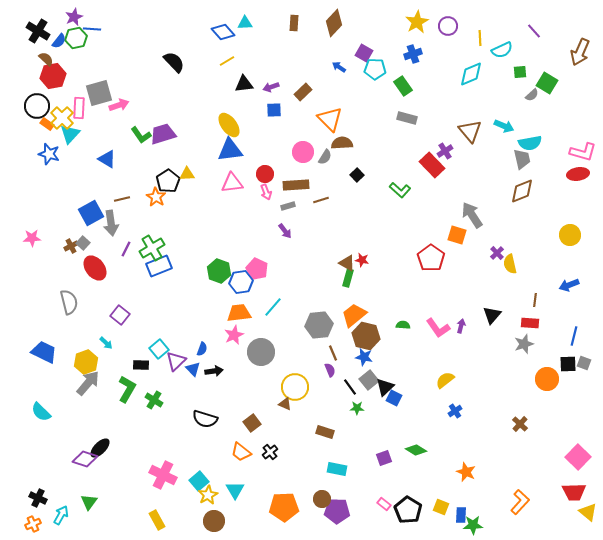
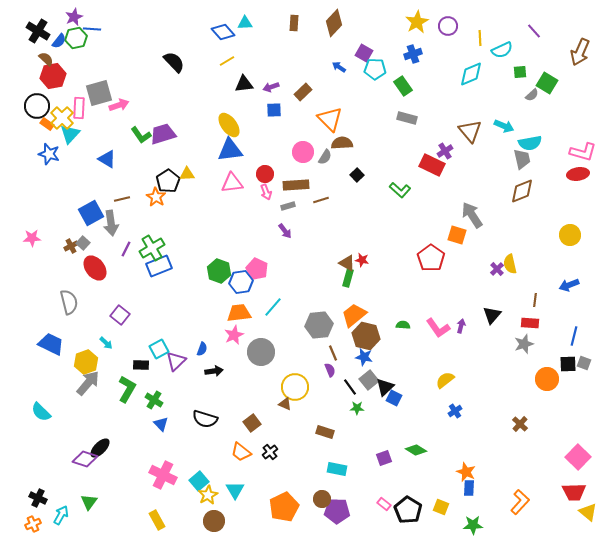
red rectangle at (432, 165): rotated 20 degrees counterclockwise
purple cross at (497, 253): moved 16 px down
cyan square at (159, 349): rotated 12 degrees clockwise
blue trapezoid at (44, 352): moved 7 px right, 8 px up
blue triangle at (193, 369): moved 32 px left, 55 px down
orange pentagon at (284, 507): rotated 24 degrees counterclockwise
blue rectangle at (461, 515): moved 8 px right, 27 px up
